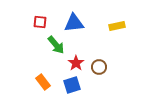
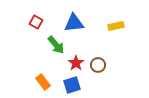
red square: moved 4 px left; rotated 24 degrees clockwise
yellow rectangle: moved 1 px left
brown circle: moved 1 px left, 2 px up
